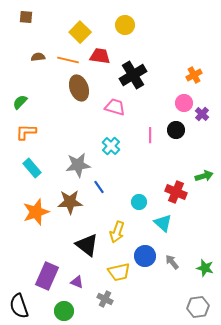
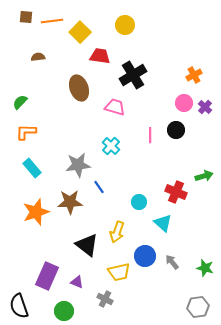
orange line: moved 16 px left, 39 px up; rotated 20 degrees counterclockwise
purple cross: moved 3 px right, 7 px up
